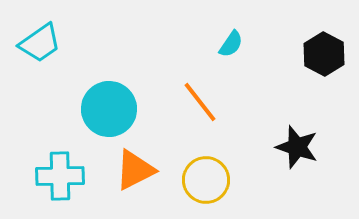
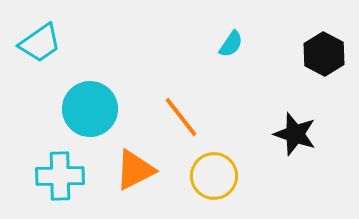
orange line: moved 19 px left, 15 px down
cyan circle: moved 19 px left
black star: moved 2 px left, 13 px up
yellow circle: moved 8 px right, 4 px up
